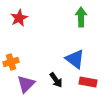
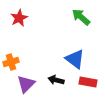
green arrow: rotated 48 degrees counterclockwise
black arrow: rotated 140 degrees clockwise
